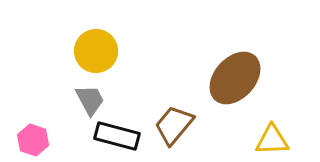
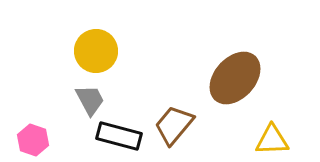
black rectangle: moved 2 px right
